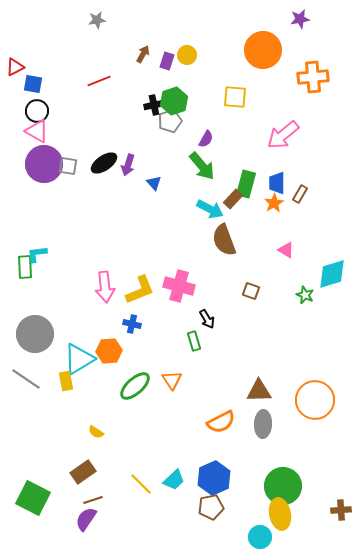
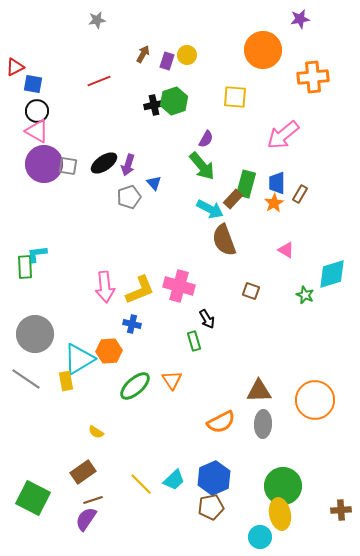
gray pentagon at (170, 121): moved 41 px left, 76 px down
